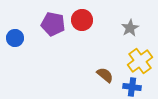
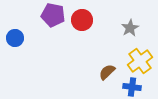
purple pentagon: moved 9 px up
brown semicircle: moved 2 px right, 3 px up; rotated 84 degrees counterclockwise
